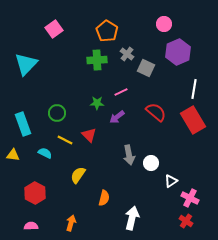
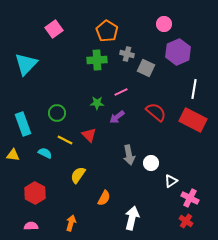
gray cross: rotated 24 degrees counterclockwise
red rectangle: rotated 32 degrees counterclockwise
orange semicircle: rotated 14 degrees clockwise
